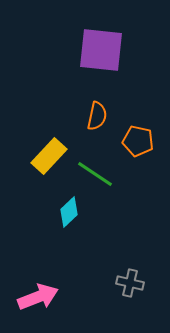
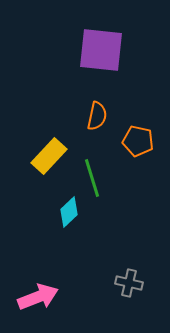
green line: moved 3 px left, 4 px down; rotated 39 degrees clockwise
gray cross: moved 1 px left
